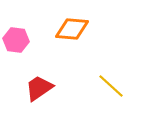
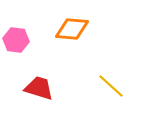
red trapezoid: rotated 52 degrees clockwise
